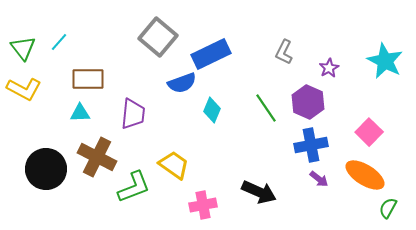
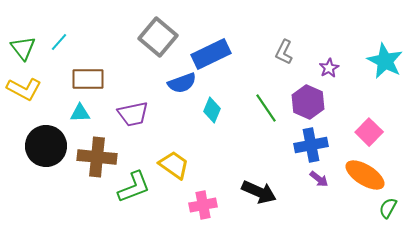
purple trapezoid: rotated 72 degrees clockwise
brown cross: rotated 21 degrees counterclockwise
black circle: moved 23 px up
